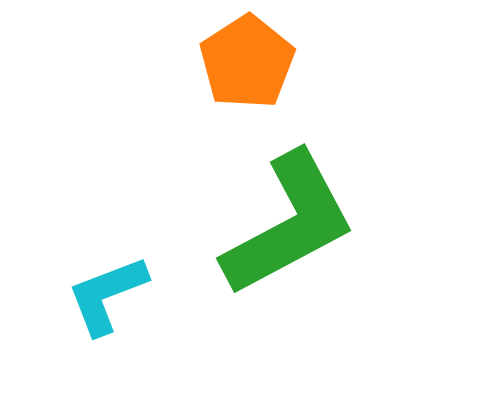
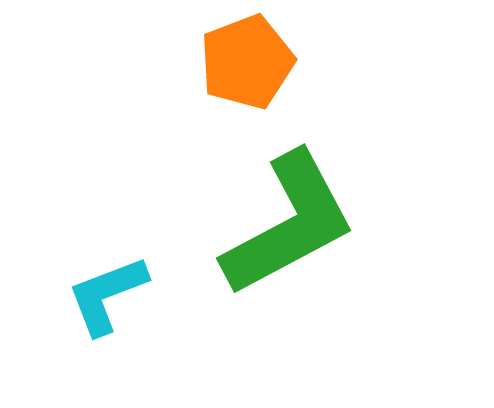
orange pentagon: rotated 12 degrees clockwise
